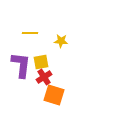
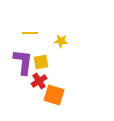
purple L-shape: moved 2 px right, 3 px up
red cross: moved 5 px left, 4 px down
